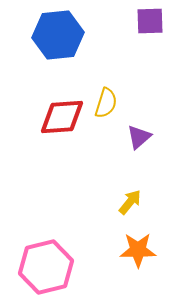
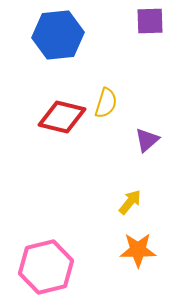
red diamond: rotated 18 degrees clockwise
purple triangle: moved 8 px right, 3 px down
